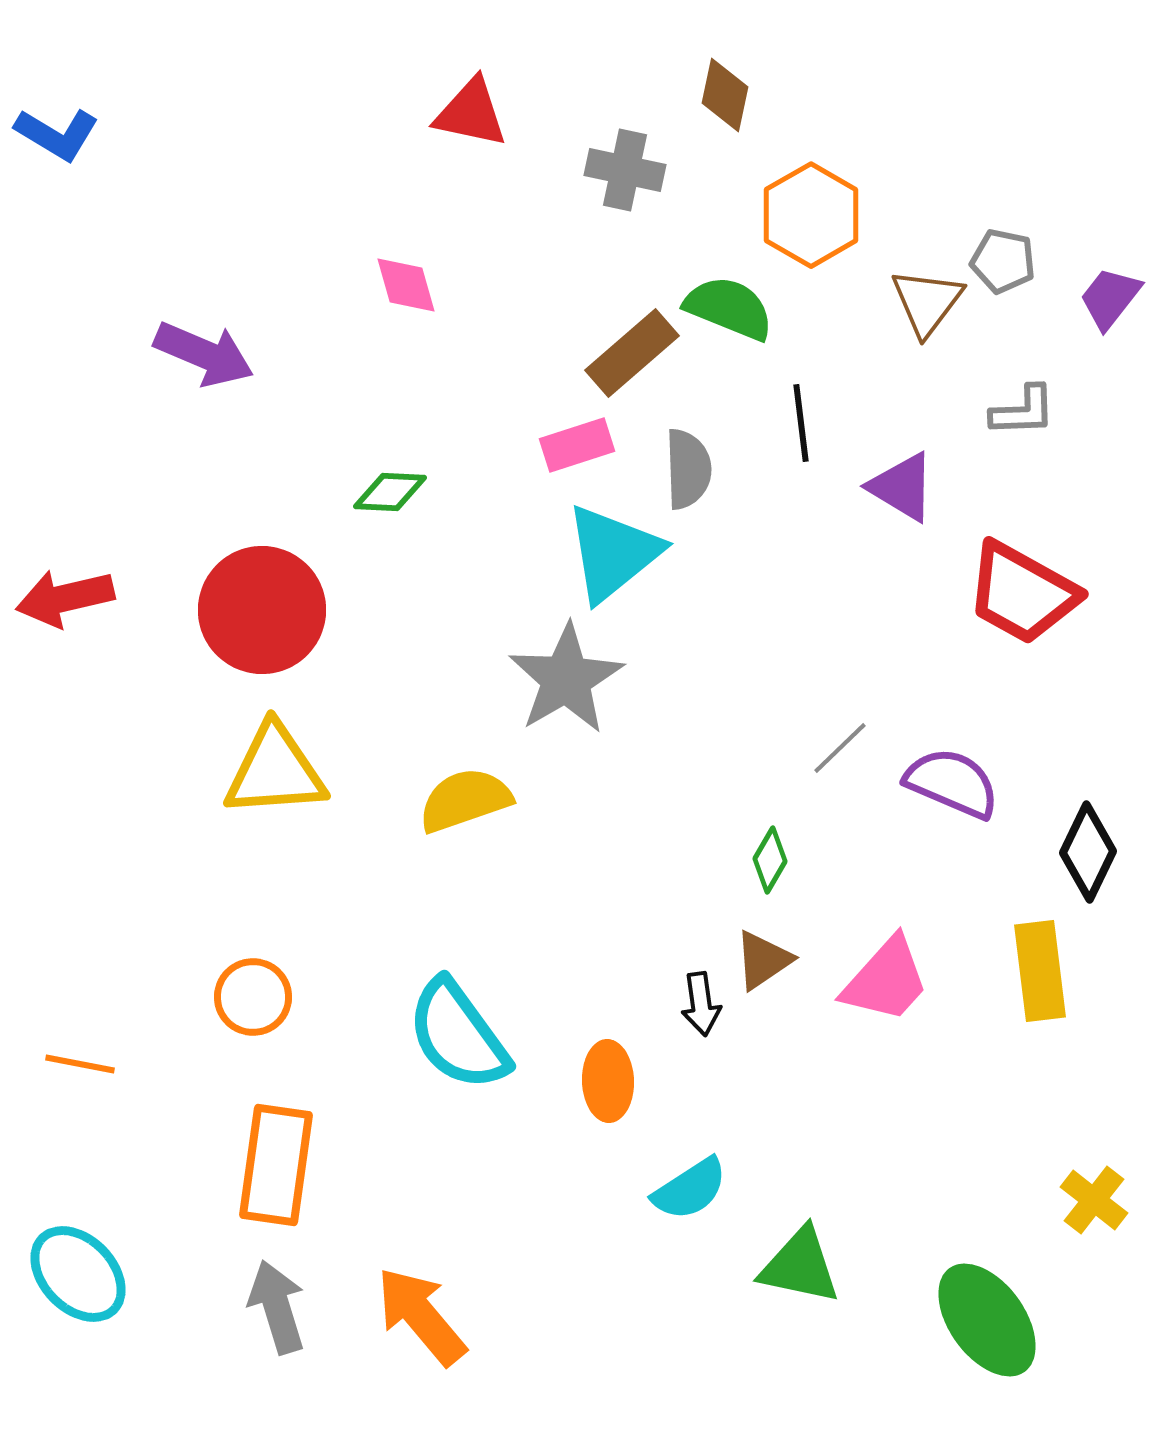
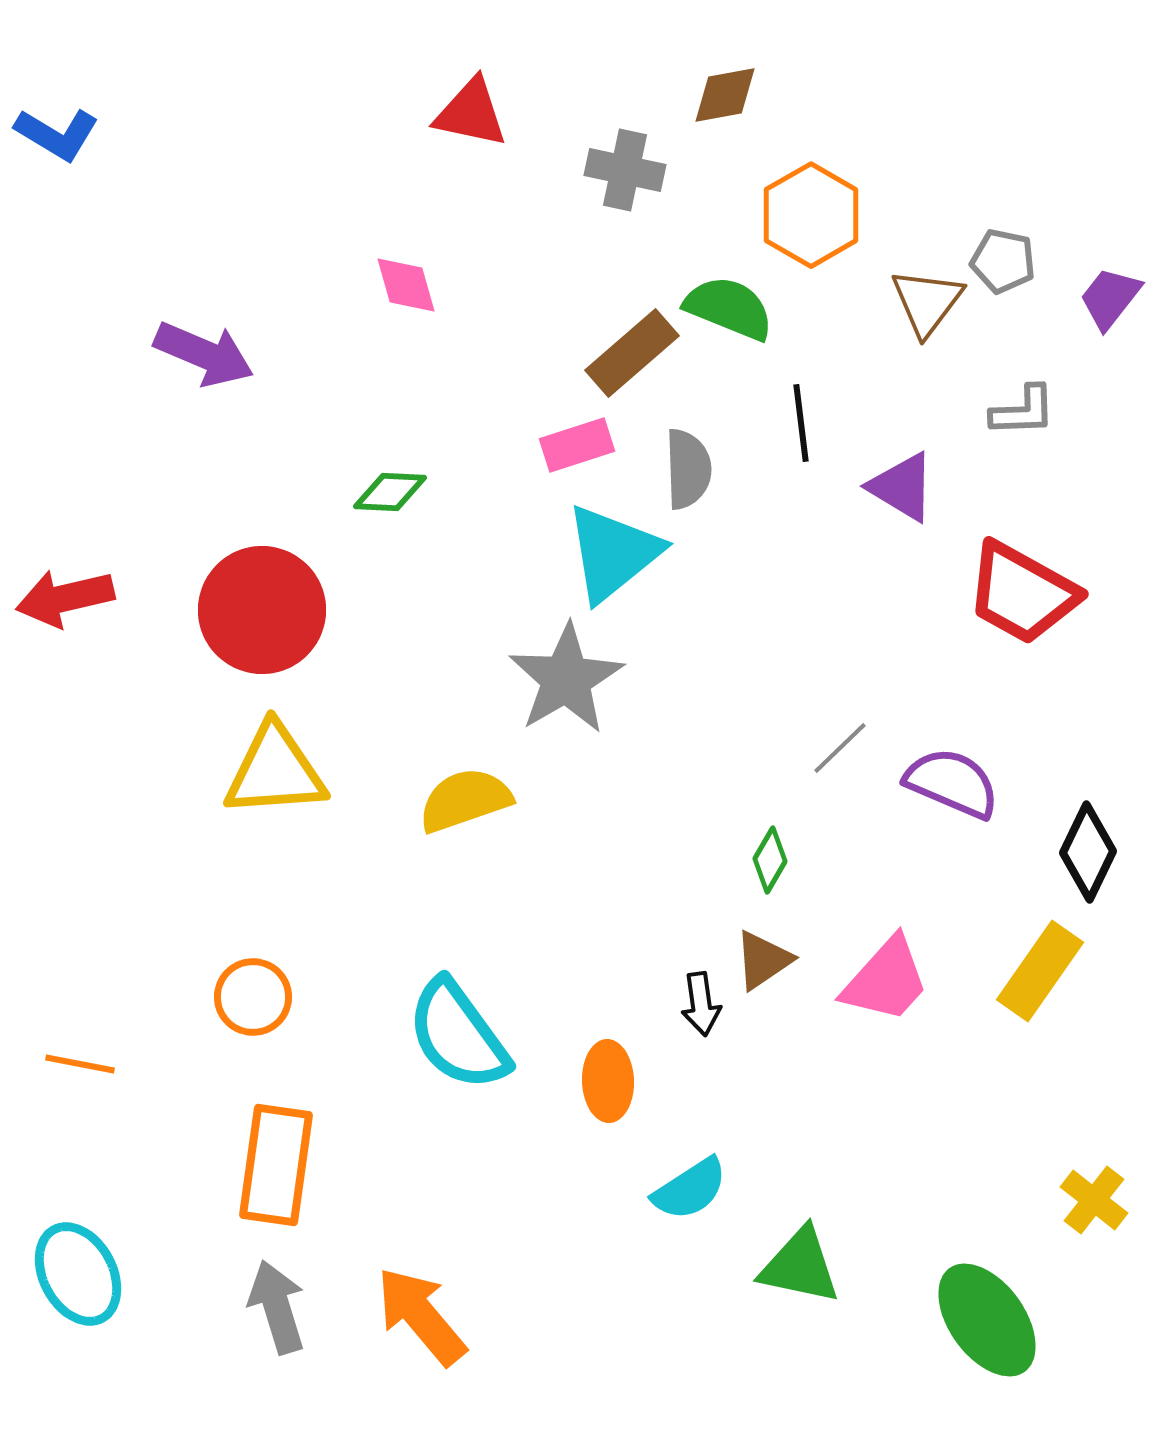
brown diamond at (725, 95): rotated 68 degrees clockwise
yellow rectangle at (1040, 971): rotated 42 degrees clockwise
cyan ellipse at (78, 1274): rotated 16 degrees clockwise
